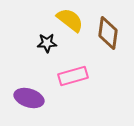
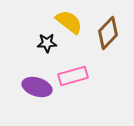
yellow semicircle: moved 1 px left, 2 px down
brown diamond: rotated 36 degrees clockwise
purple ellipse: moved 8 px right, 11 px up
